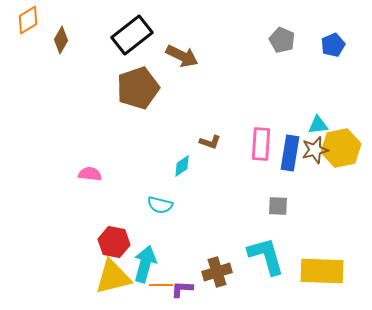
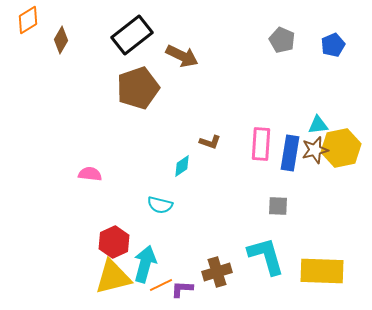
red hexagon: rotated 24 degrees clockwise
orange line: rotated 25 degrees counterclockwise
